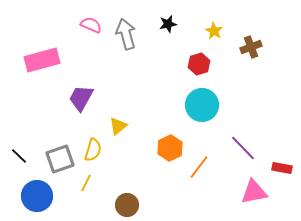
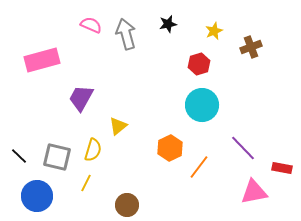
yellow star: rotated 18 degrees clockwise
gray square: moved 3 px left, 2 px up; rotated 32 degrees clockwise
